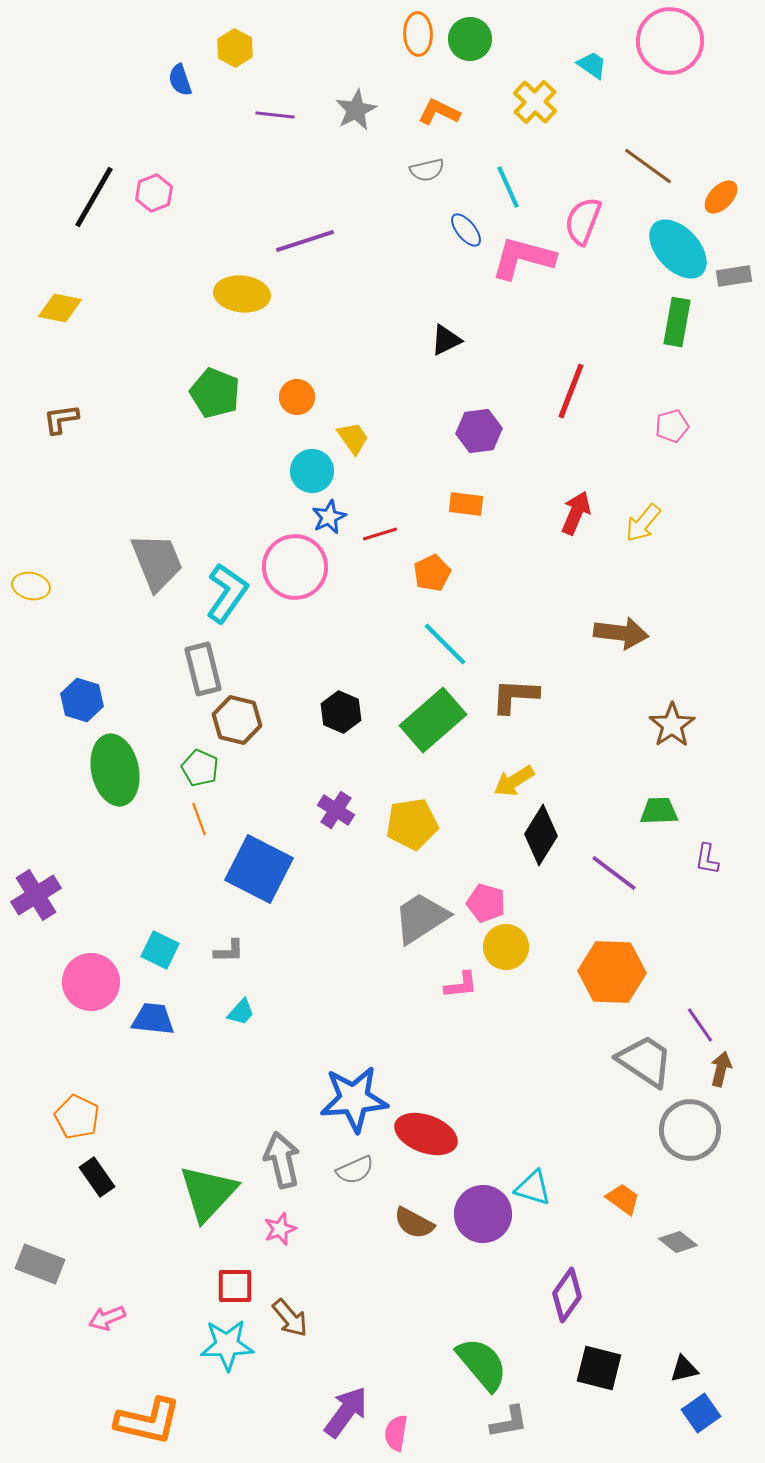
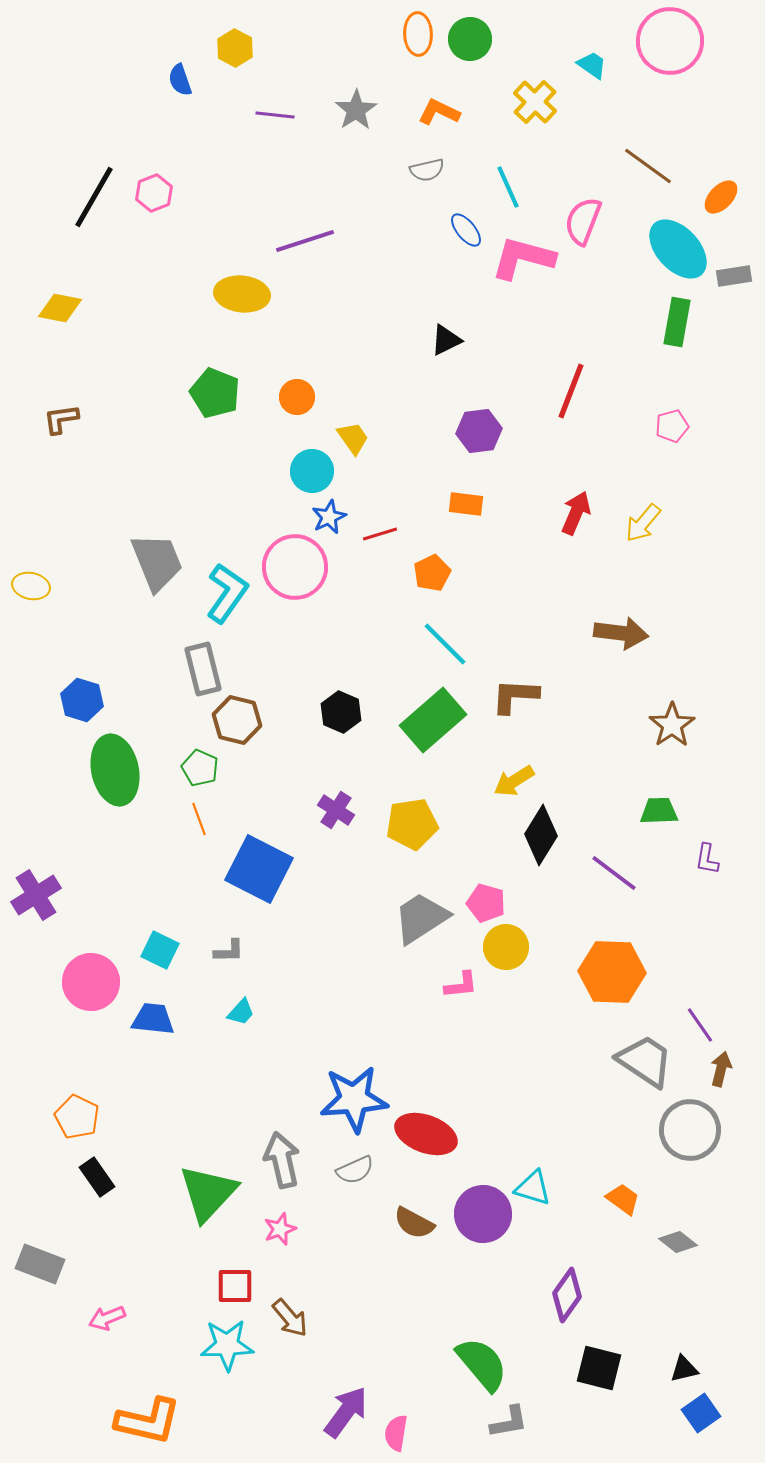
gray star at (356, 110): rotated 6 degrees counterclockwise
